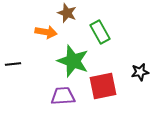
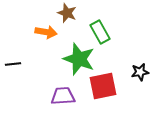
green star: moved 6 px right, 2 px up
